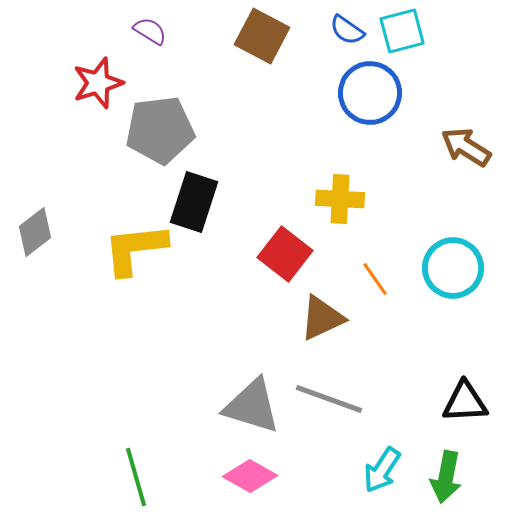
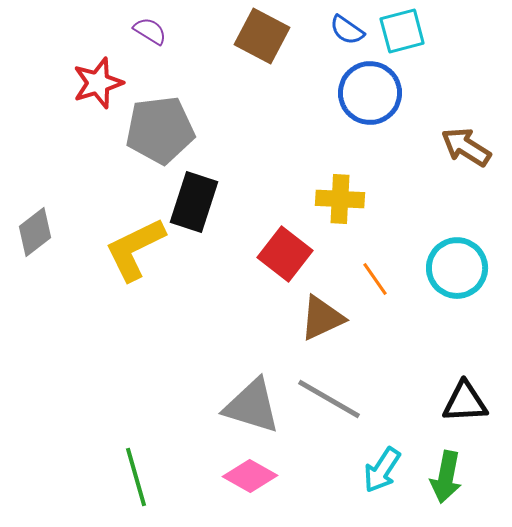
yellow L-shape: rotated 20 degrees counterclockwise
cyan circle: moved 4 px right
gray line: rotated 10 degrees clockwise
